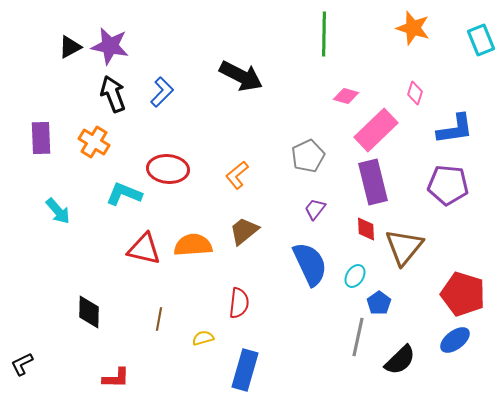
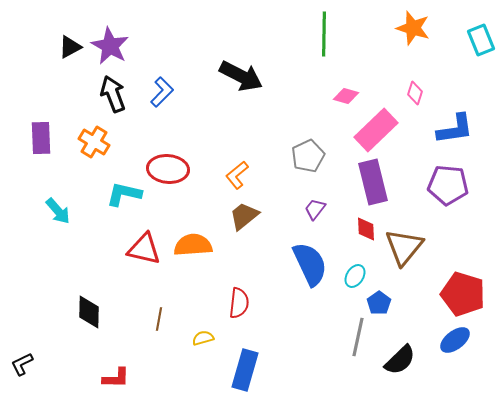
purple star at (110, 46): rotated 18 degrees clockwise
cyan L-shape at (124, 194): rotated 9 degrees counterclockwise
brown trapezoid at (244, 231): moved 15 px up
